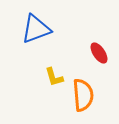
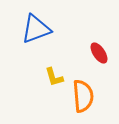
orange semicircle: moved 1 px down
